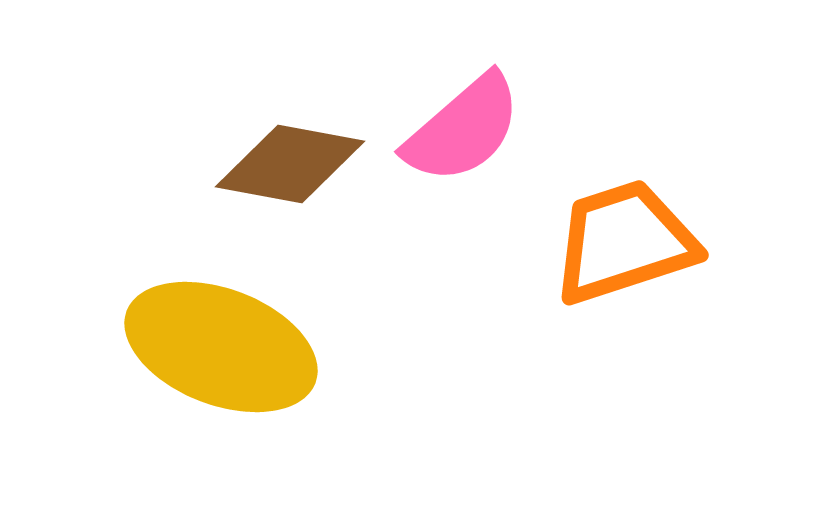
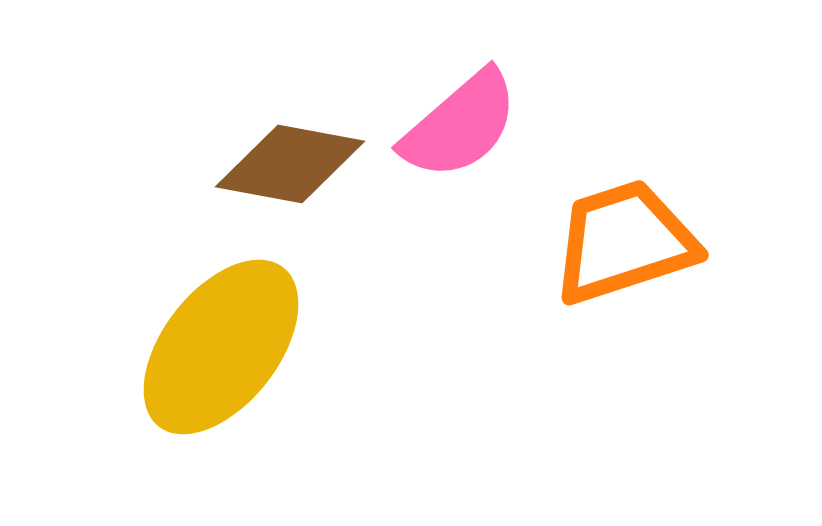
pink semicircle: moved 3 px left, 4 px up
yellow ellipse: rotated 73 degrees counterclockwise
